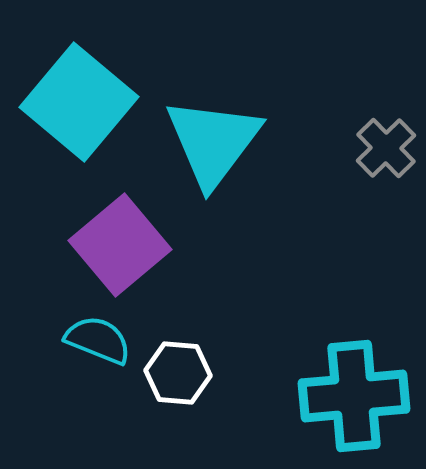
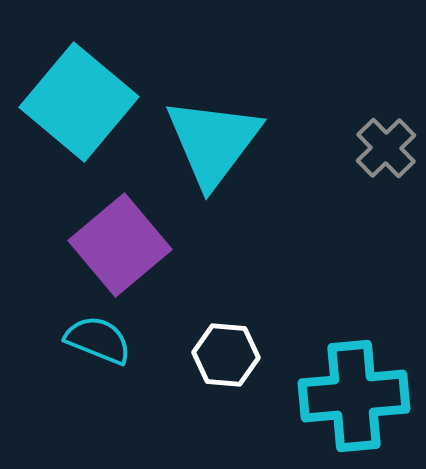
white hexagon: moved 48 px right, 18 px up
